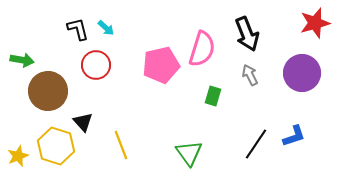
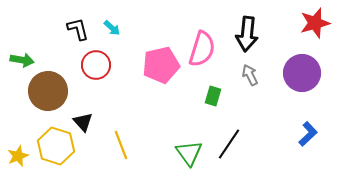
cyan arrow: moved 6 px right
black arrow: rotated 28 degrees clockwise
blue L-shape: moved 14 px right, 2 px up; rotated 25 degrees counterclockwise
black line: moved 27 px left
